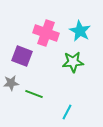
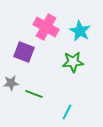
pink cross: moved 6 px up; rotated 10 degrees clockwise
purple square: moved 2 px right, 4 px up
